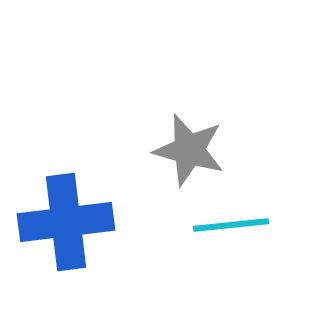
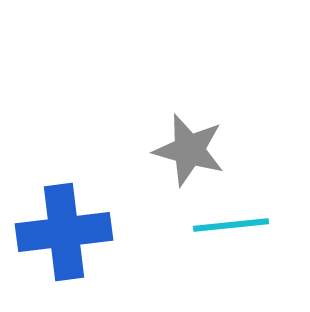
blue cross: moved 2 px left, 10 px down
